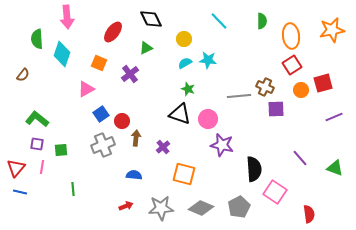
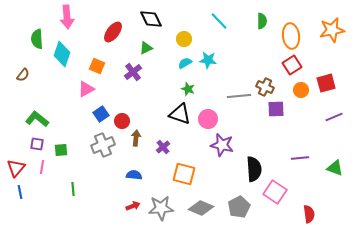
orange square at (99, 63): moved 2 px left, 3 px down
purple cross at (130, 74): moved 3 px right, 2 px up
red square at (323, 83): moved 3 px right
purple line at (300, 158): rotated 54 degrees counterclockwise
blue line at (20, 192): rotated 64 degrees clockwise
red arrow at (126, 206): moved 7 px right
